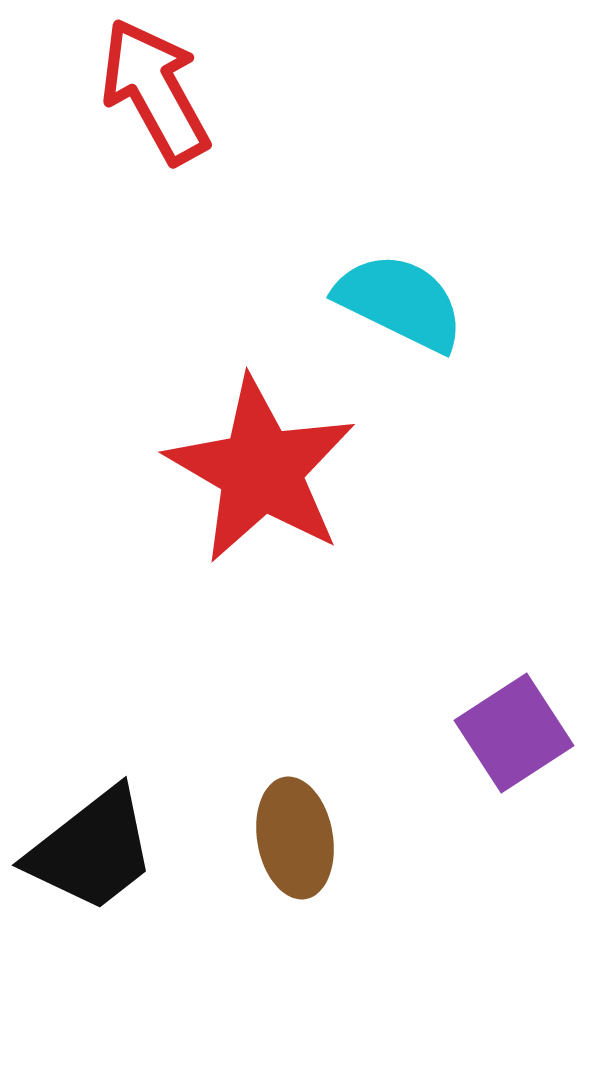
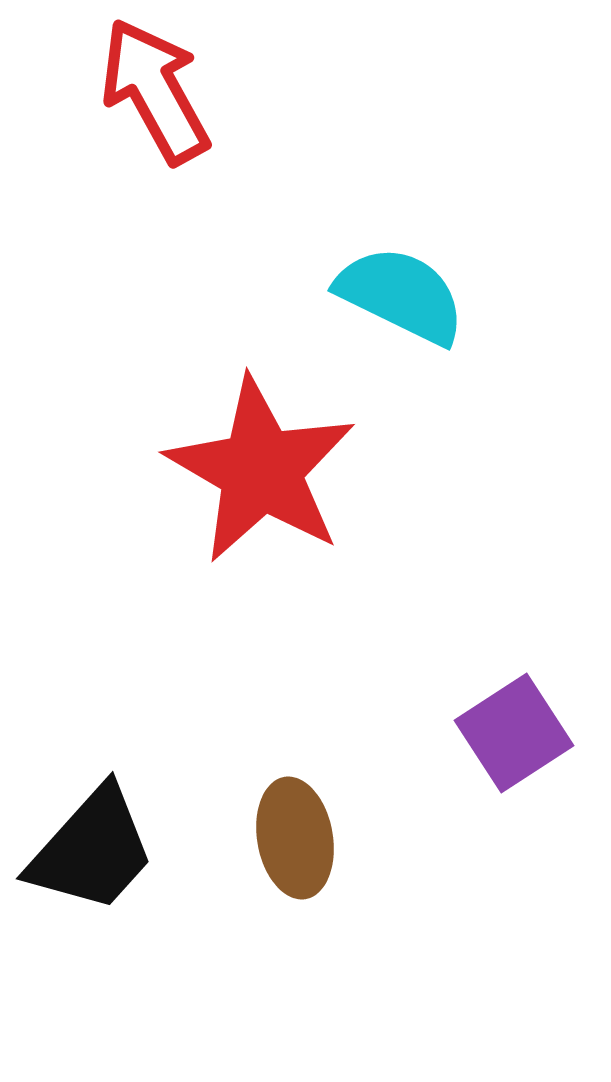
cyan semicircle: moved 1 px right, 7 px up
black trapezoid: rotated 10 degrees counterclockwise
